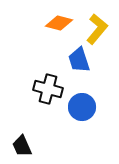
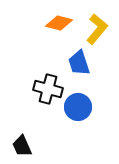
blue trapezoid: moved 3 px down
blue circle: moved 4 px left
